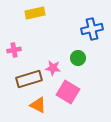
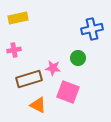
yellow rectangle: moved 17 px left, 5 px down
pink square: rotated 10 degrees counterclockwise
